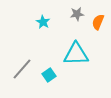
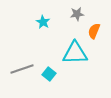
orange semicircle: moved 4 px left, 9 px down
cyan triangle: moved 1 px left, 1 px up
gray line: rotated 30 degrees clockwise
cyan square: moved 1 px up; rotated 16 degrees counterclockwise
